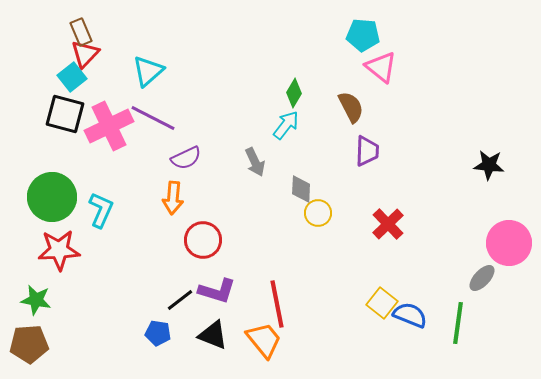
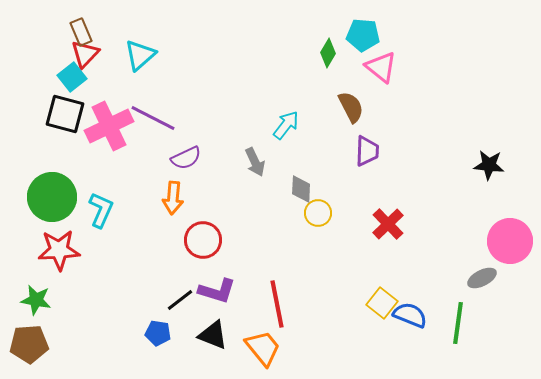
cyan triangle: moved 8 px left, 16 px up
green diamond: moved 34 px right, 40 px up
pink circle: moved 1 px right, 2 px up
gray ellipse: rotated 20 degrees clockwise
orange trapezoid: moved 1 px left, 8 px down
